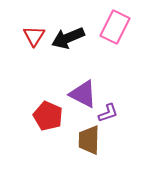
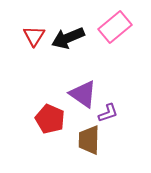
pink rectangle: rotated 24 degrees clockwise
purple triangle: rotated 8 degrees clockwise
red pentagon: moved 2 px right, 3 px down
